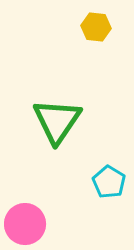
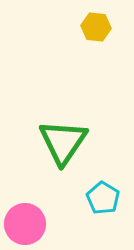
green triangle: moved 6 px right, 21 px down
cyan pentagon: moved 6 px left, 16 px down
